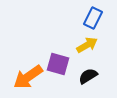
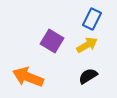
blue rectangle: moved 1 px left, 1 px down
purple square: moved 6 px left, 23 px up; rotated 15 degrees clockwise
orange arrow: rotated 56 degrees clockwise
